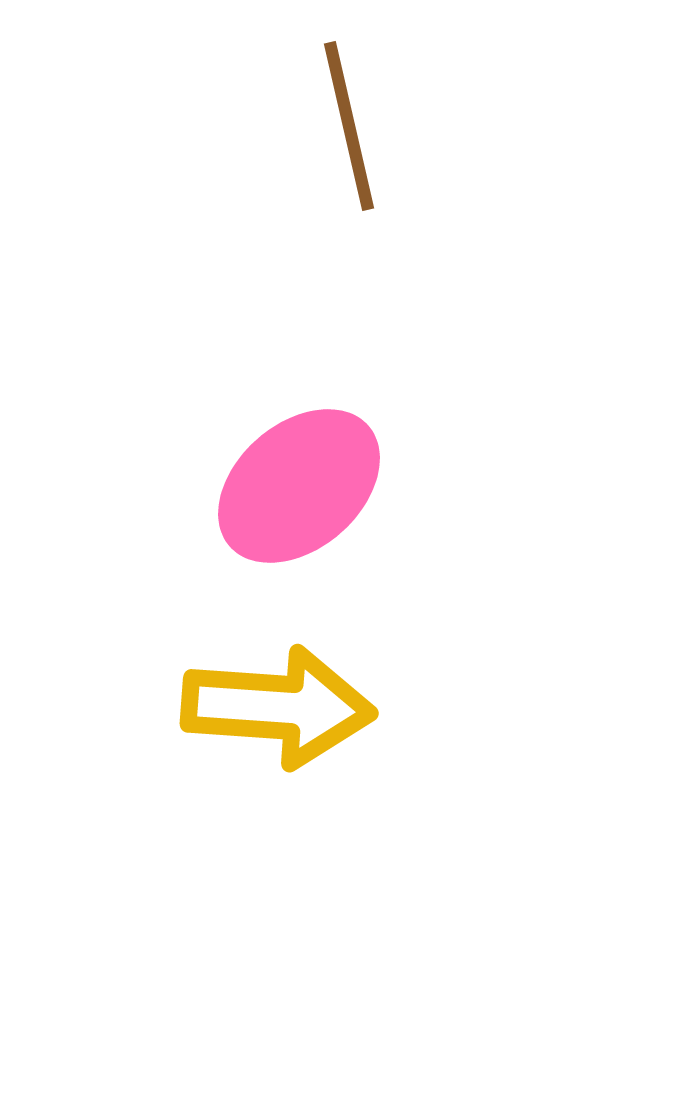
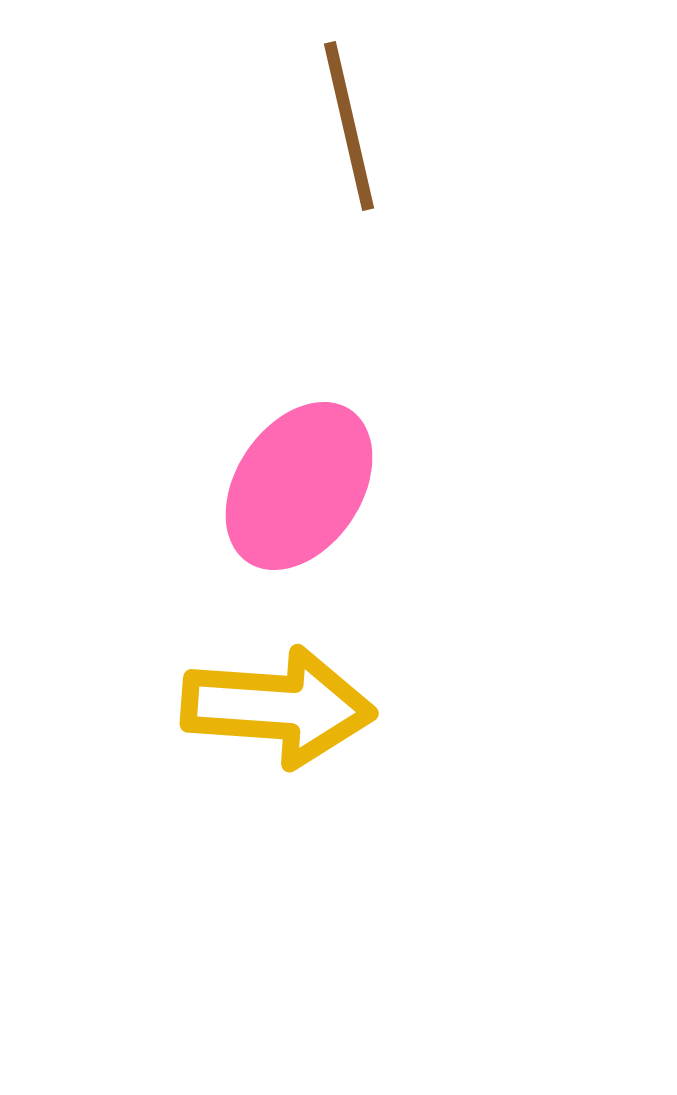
pink ellipse: rotated 15 degrees counterclockwise
